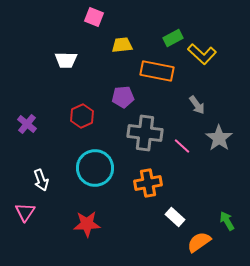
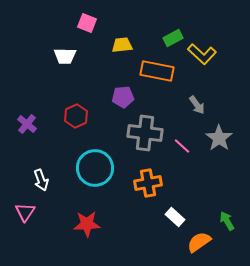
pink square: moved 7 px left, 6 px down
white trapezoid: moved 1 px left, 4 px up
red hexagon: moved 6 px left
